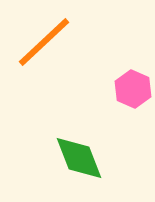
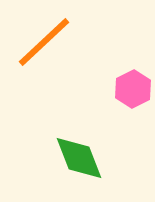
pink hexagon: rotated 9 degrees clockwise
